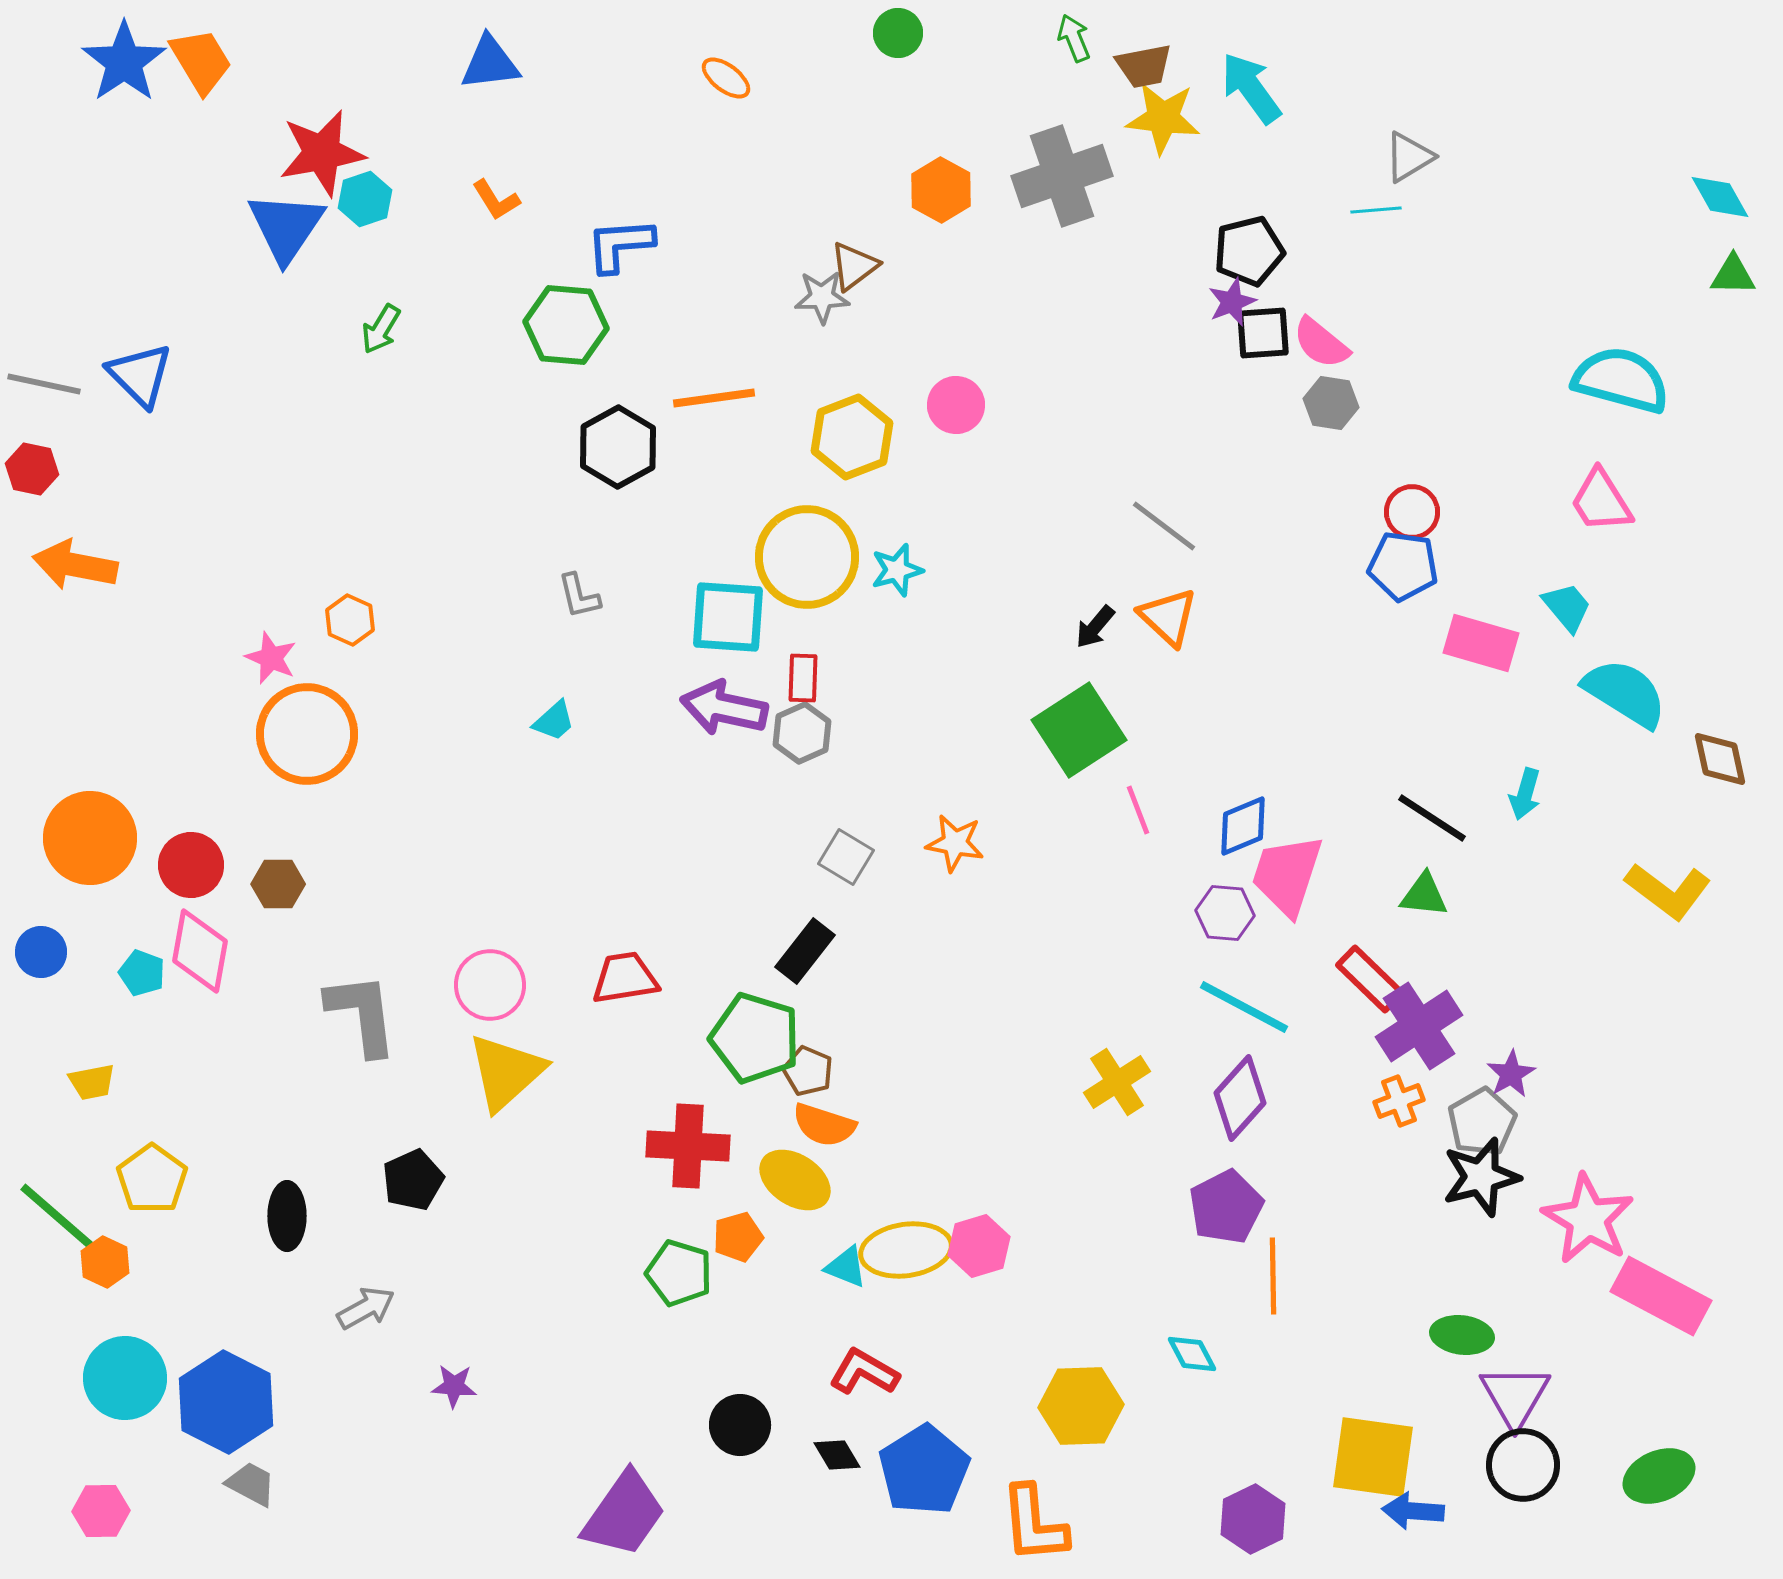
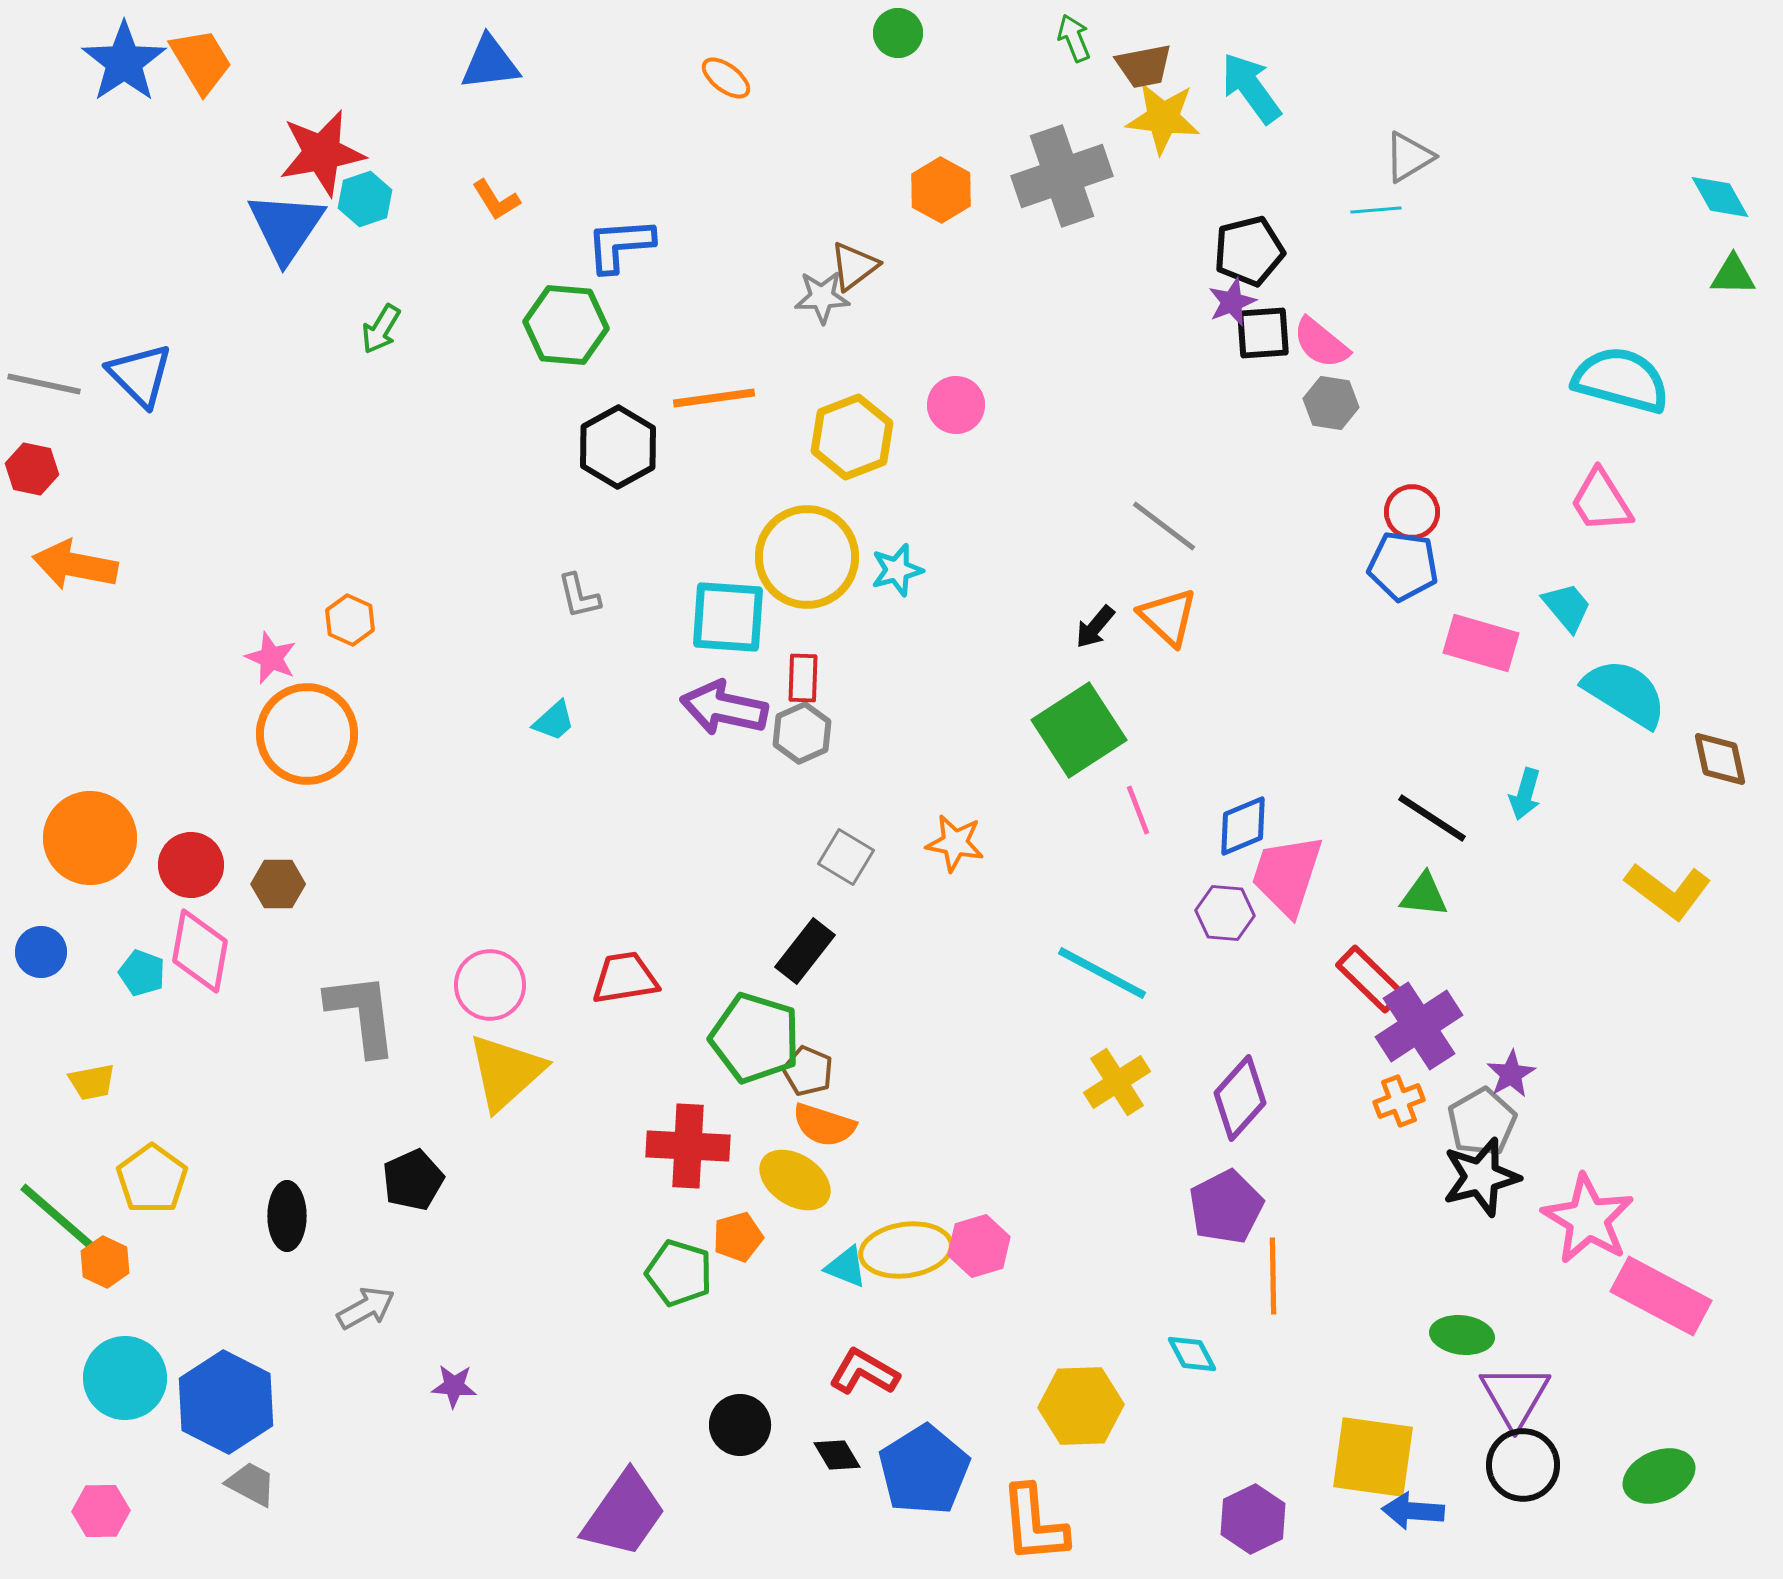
cyan line at (1244, 1007): moved 142 px left, 34 px up
